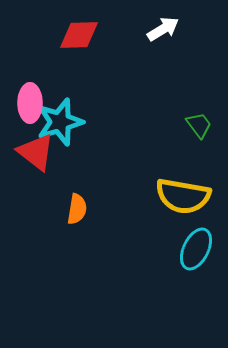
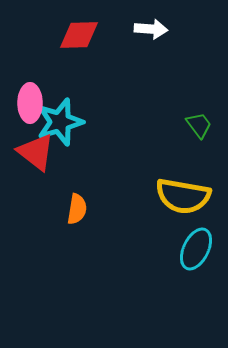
white arrow: moved 12 px left; rotated 36 degrees clockwise
